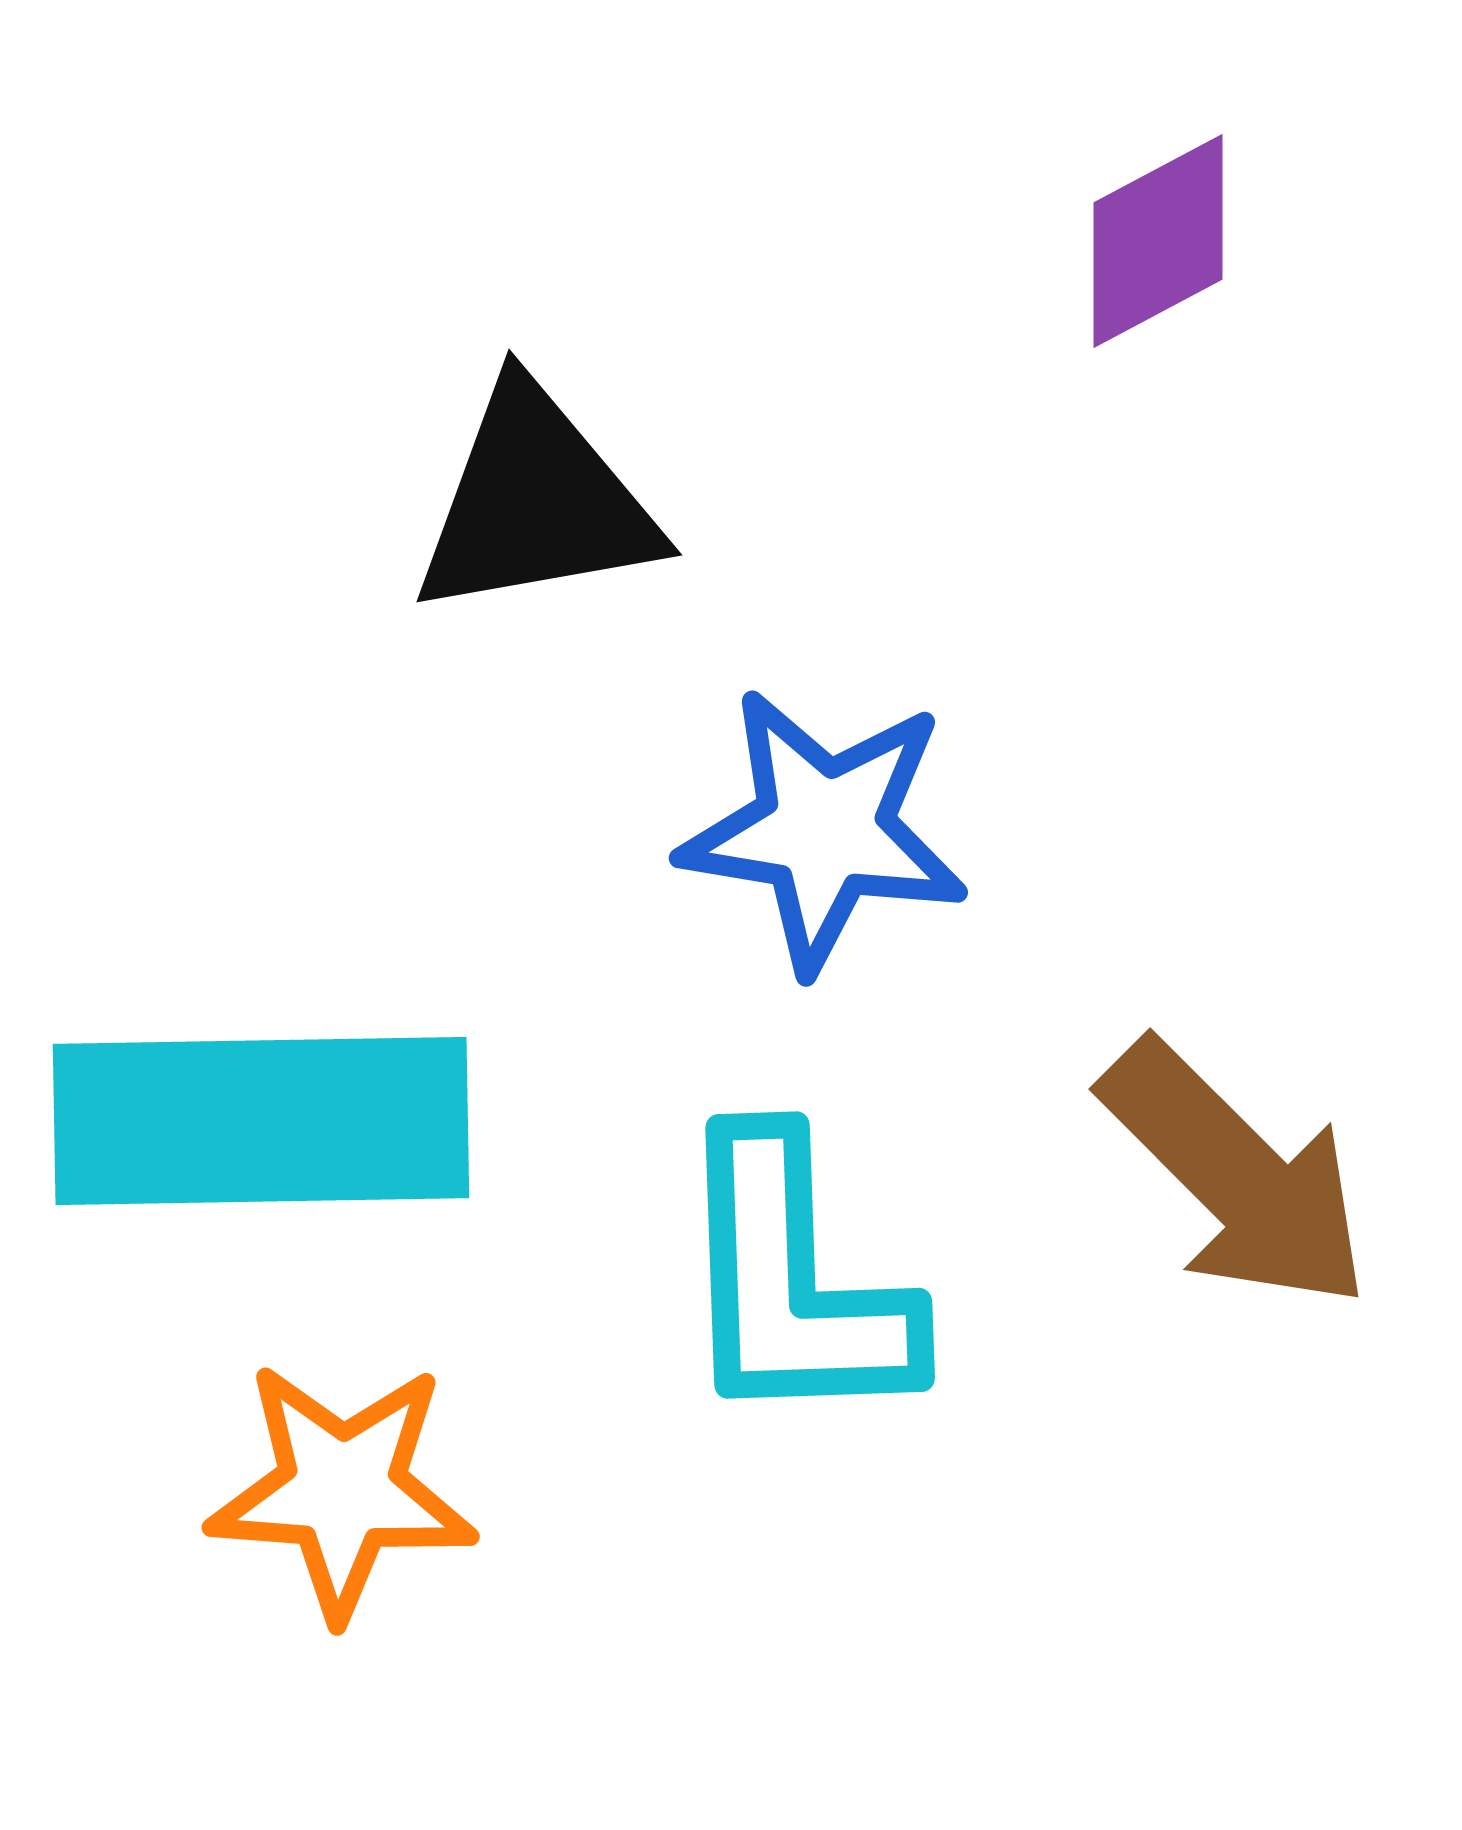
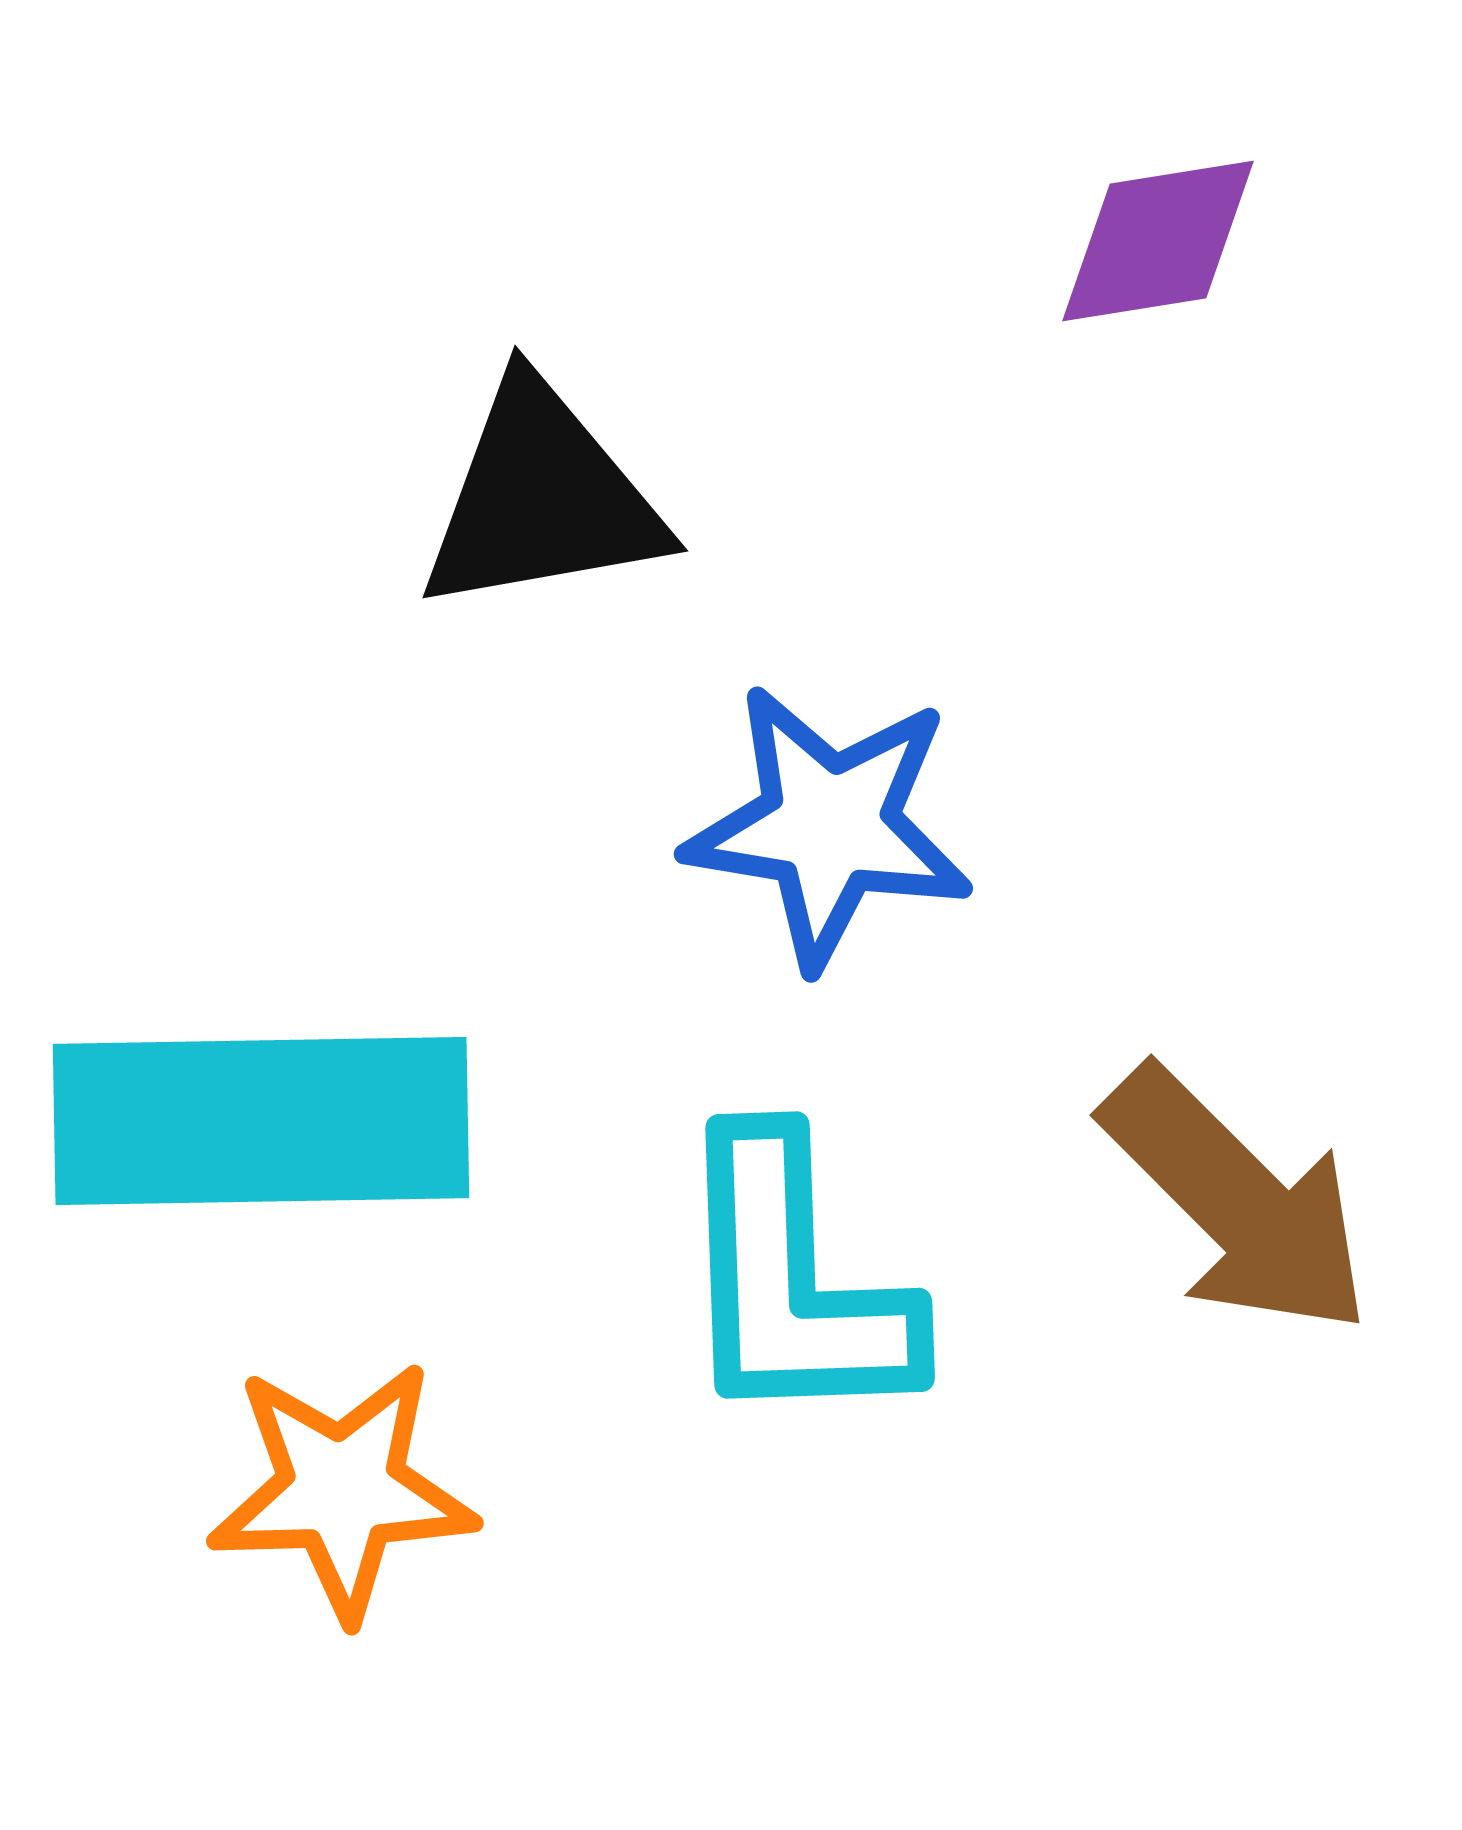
purple diamond: rotated 19 degrees clockwise
black triangle: moved 6 px right, 4 px up
blue star: moved 5 px right, 4 px up
brown arrow: moved 1 px right, 26 px down
orange star: rotated 6 degrees counterclockwise
